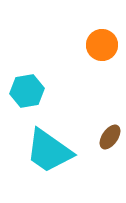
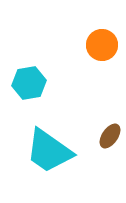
cyan hexagon: moved 2 px right, 8 px up
brown ellipse: moved 1 px up
